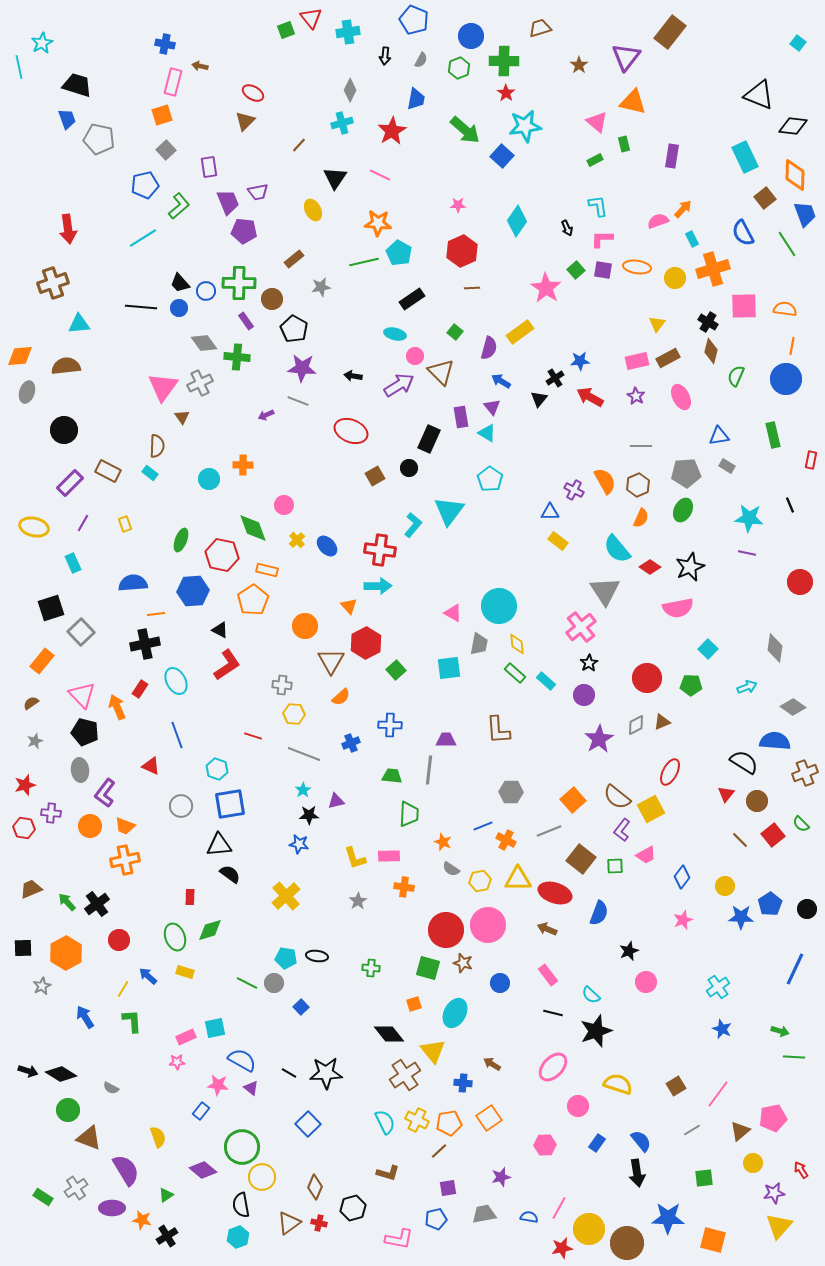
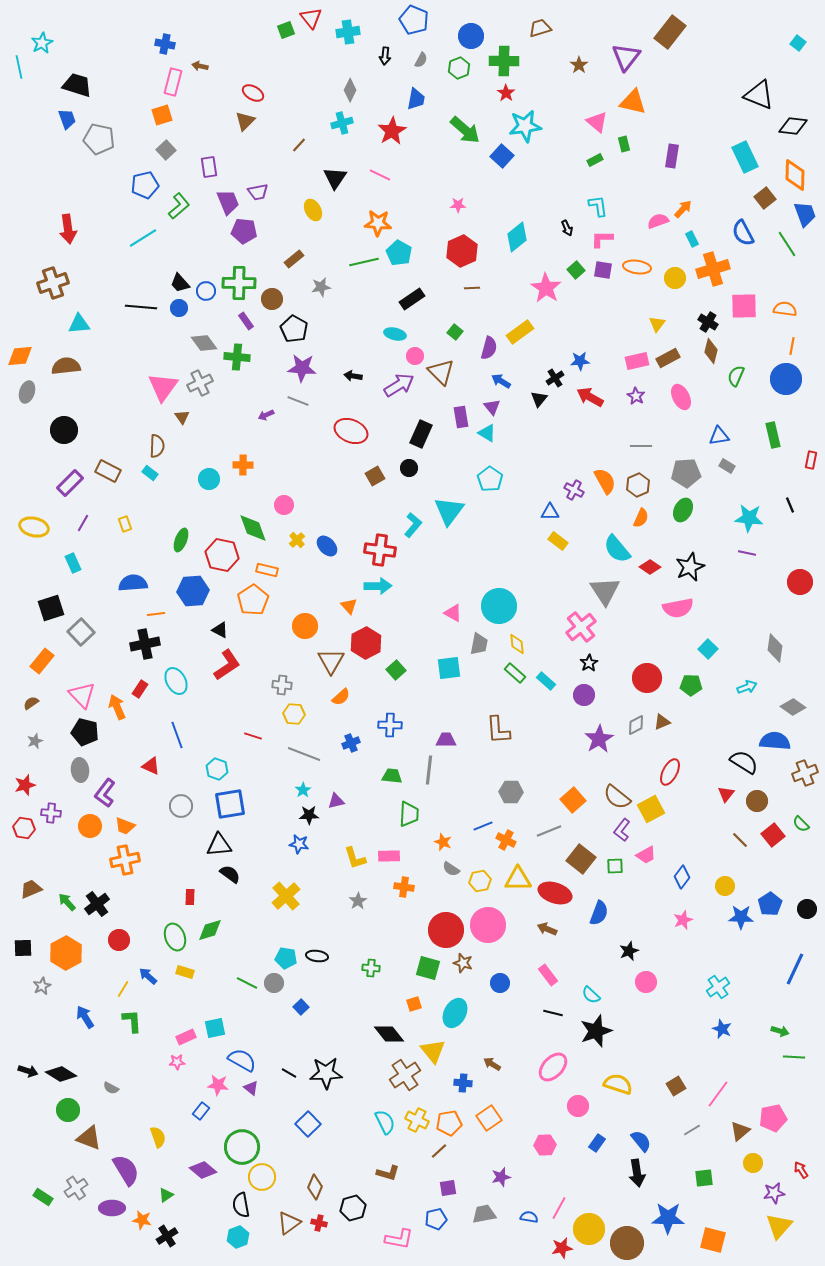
cyan diamond at (517, 221): moved 16 px down; rotated 16 degrees clockwise
black rectangle at (429, 439): moved 8 px left, 5 px up
